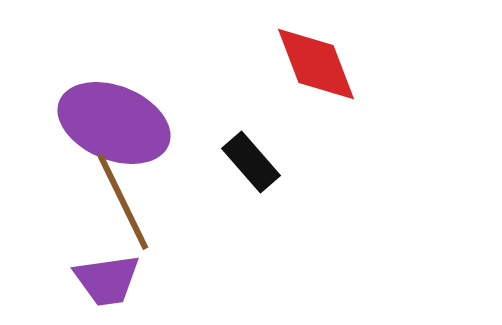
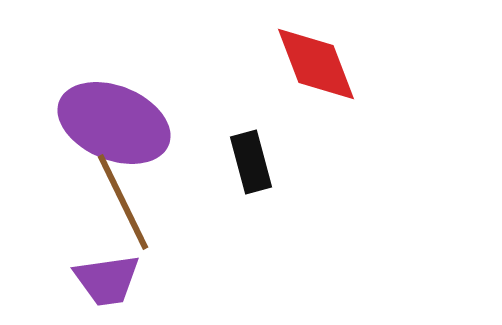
black rectangle: rotated 26 degrees clockwise
